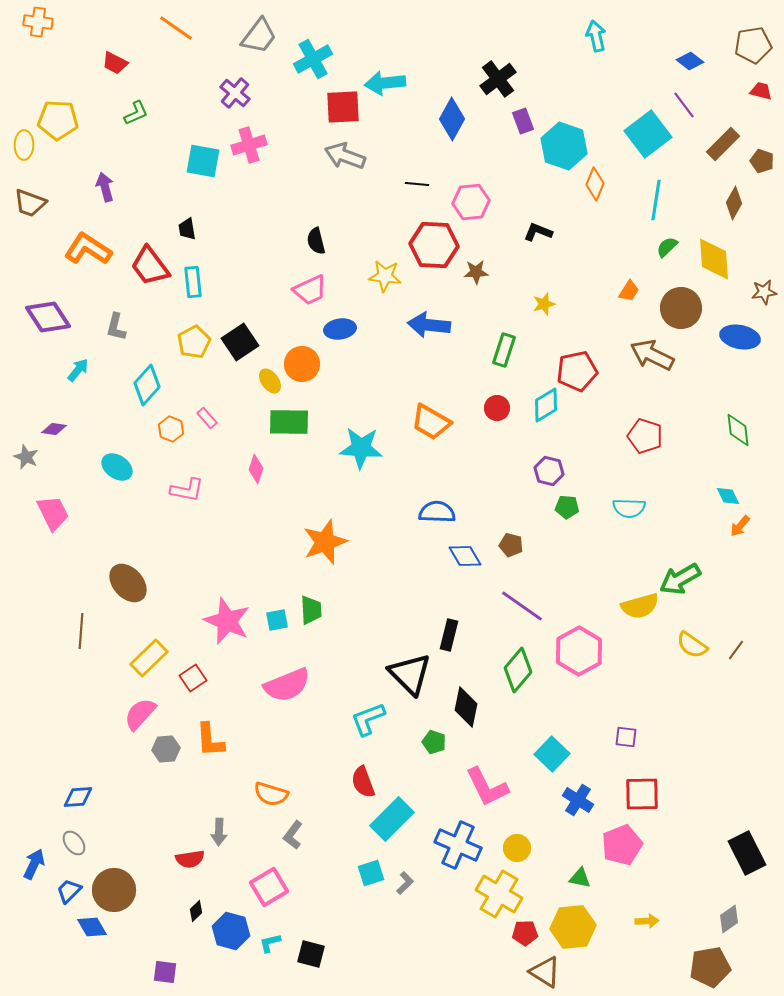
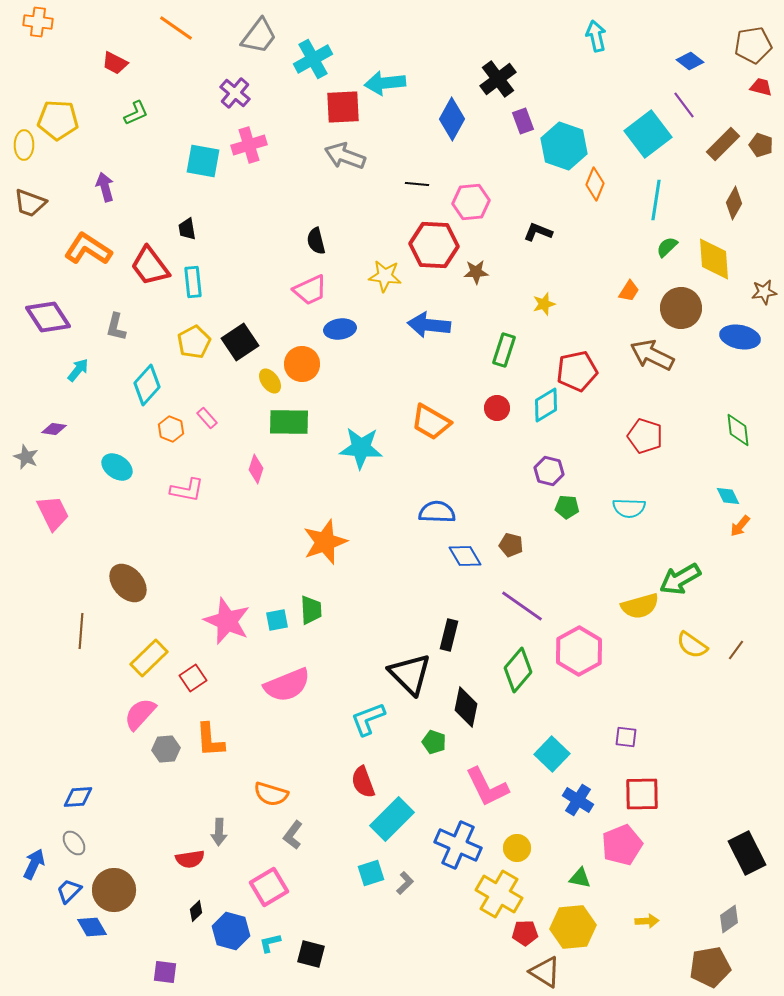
red trapezoid at (761, 91): moved 4 px up
brown pentagon at (762, 161): moved 1 px left, 16 px up
